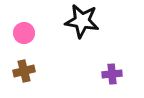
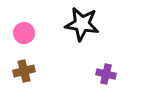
black star: moved 3 px down
purple cross: moved 6 px left; rotated 18 degrees clockwise
